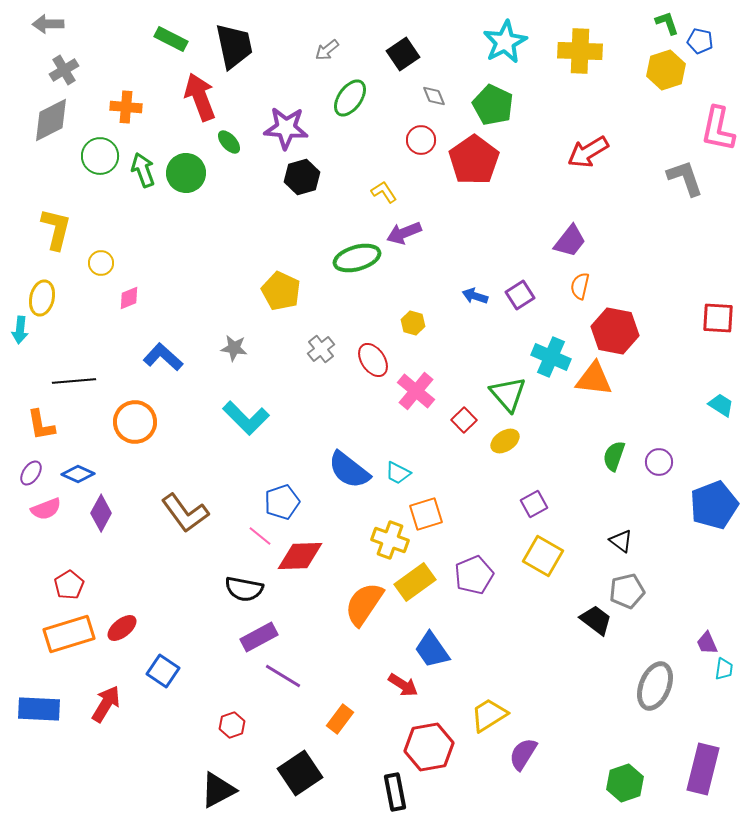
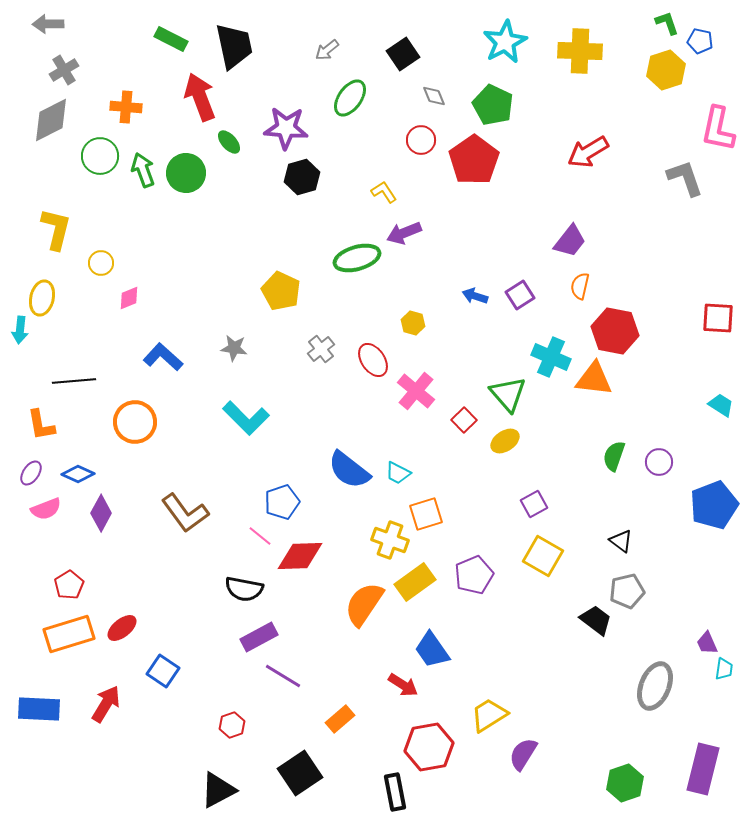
orange rectangle at (340, 719): rotated 12 degrees clockwise
